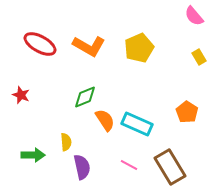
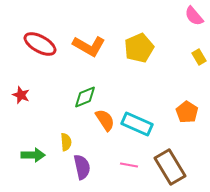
pink line: rotated 18 degrees counterclockwise
